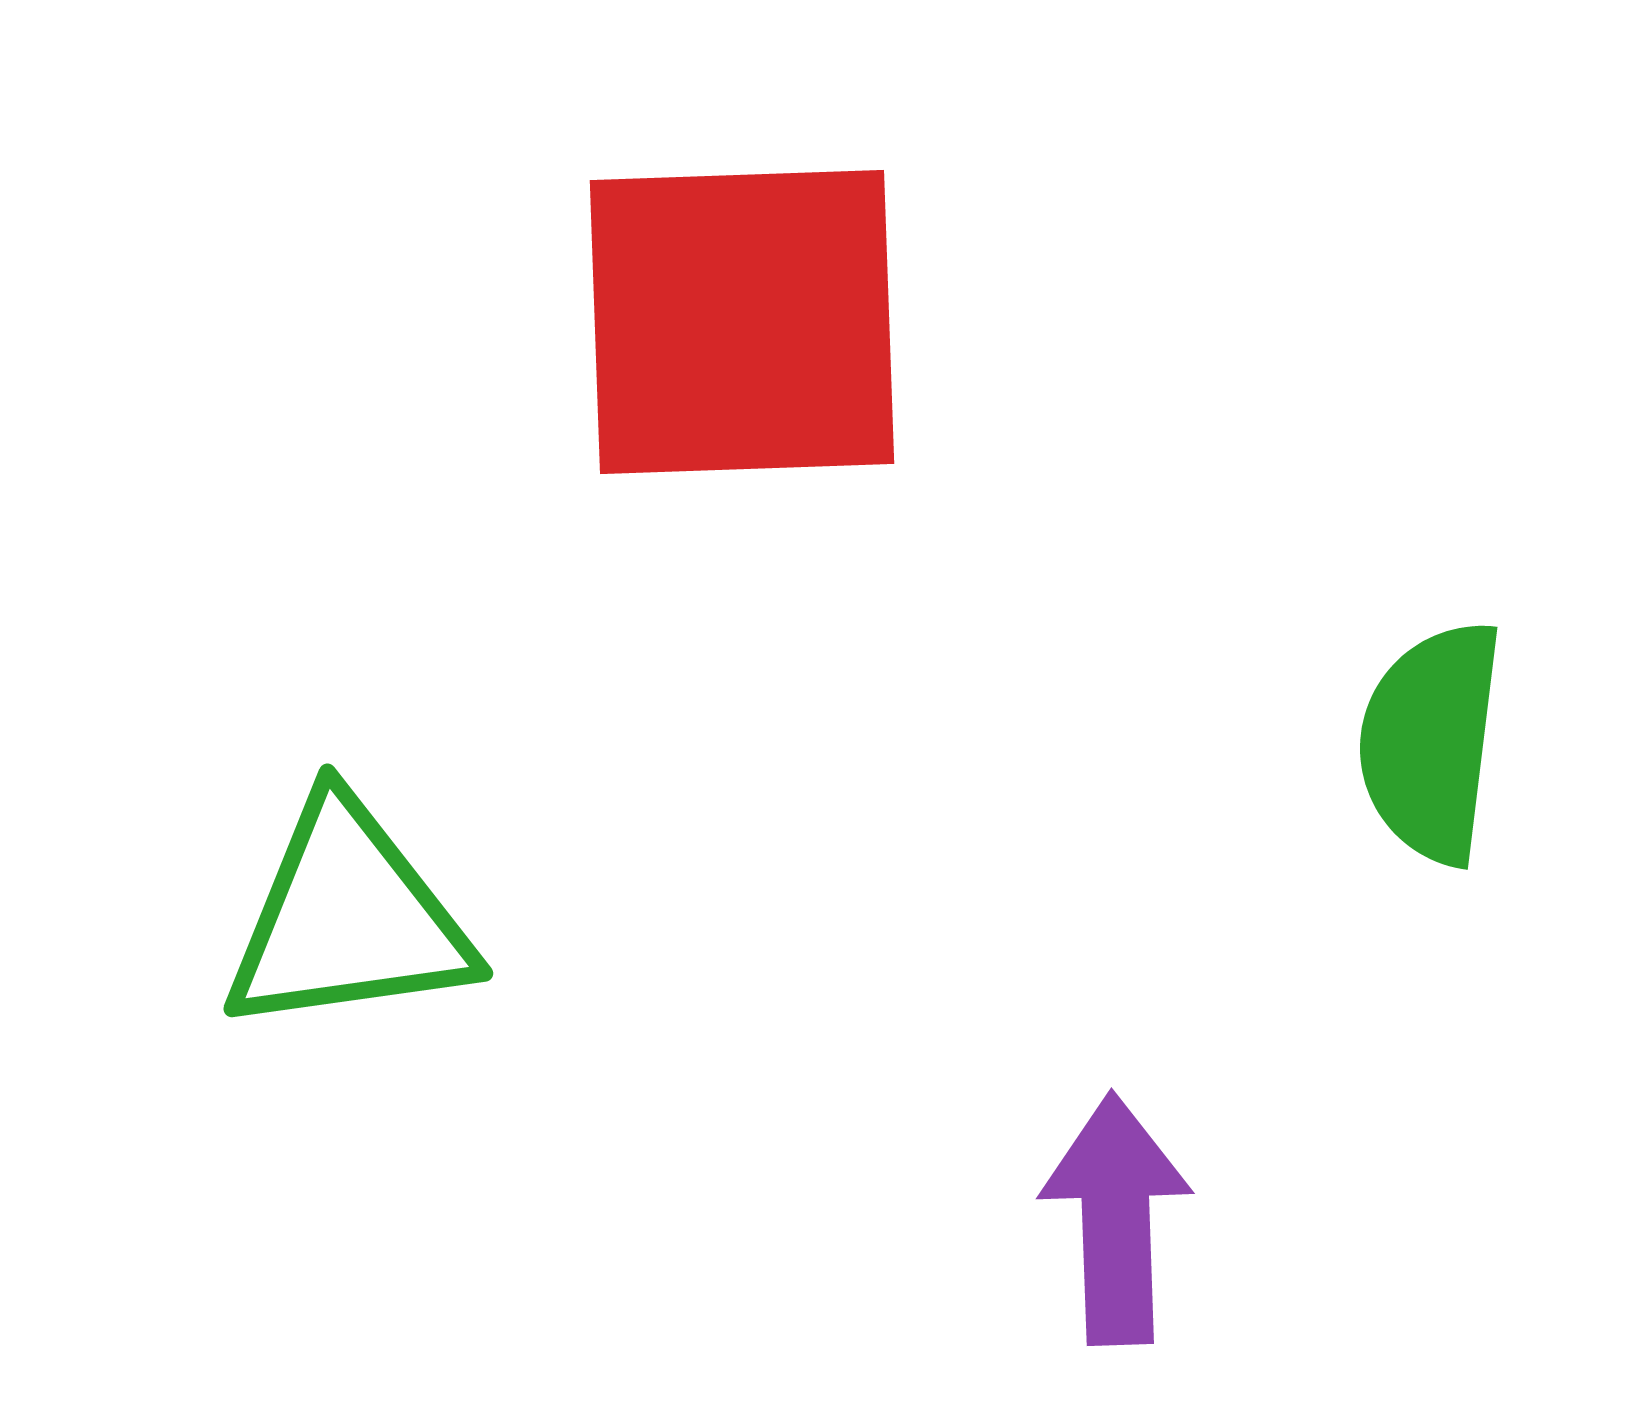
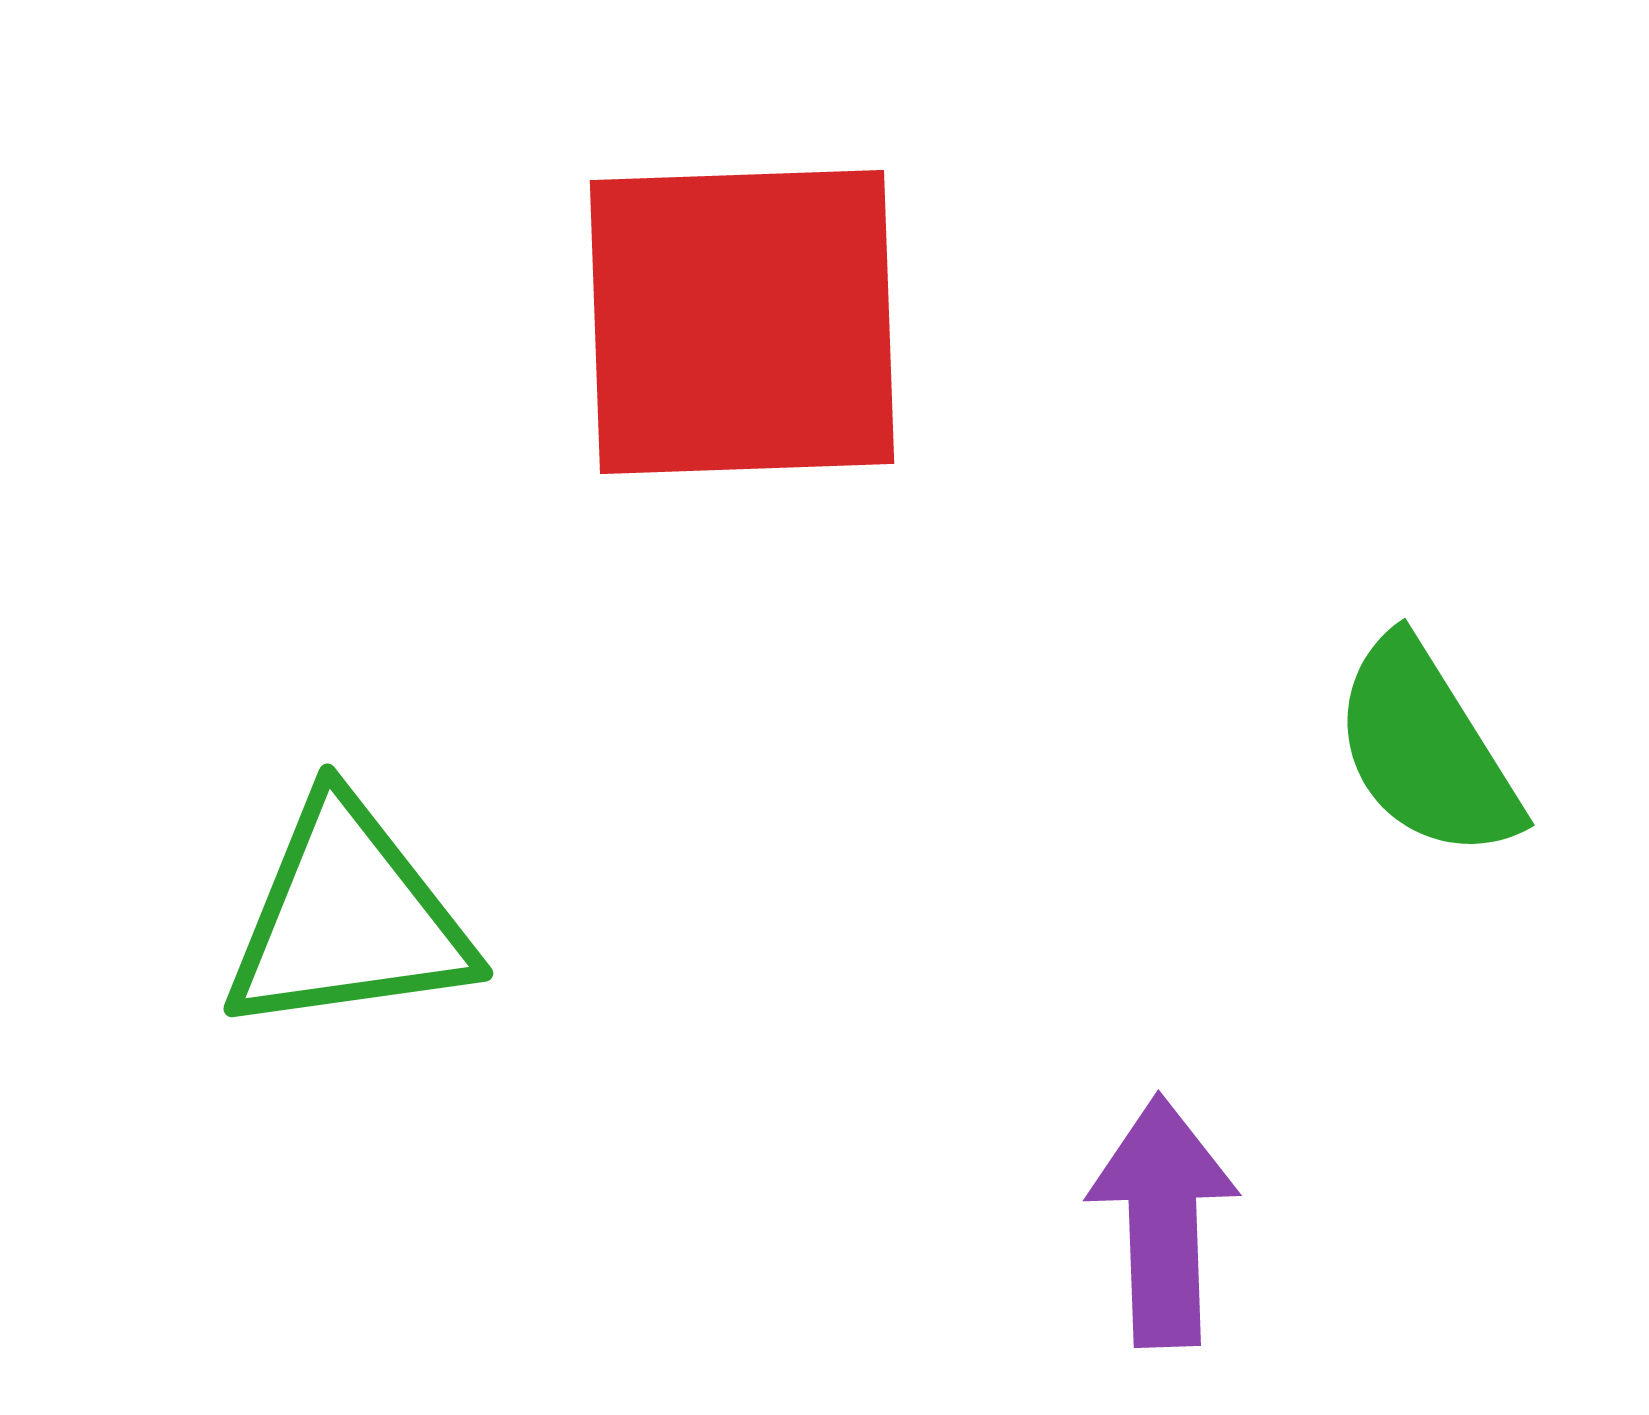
green semicircle: moved 5 px left, 7 px down; rotated 39 degrees counterclockwise
purple arrow: moved 47 px right, 2 px down
